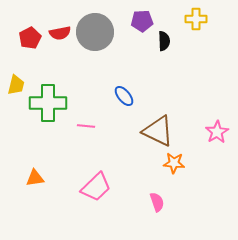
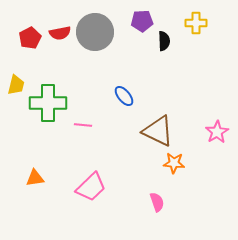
yellow cross: moved 4 px down
pink line: moved 3 px left, 1 px up
pink trapezoid: moved 5 px left
